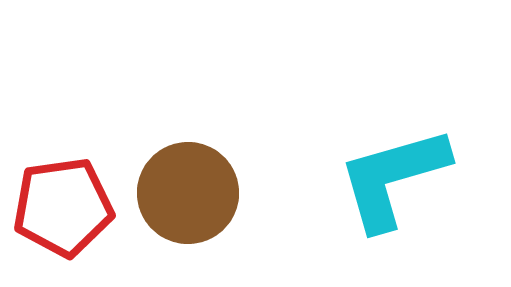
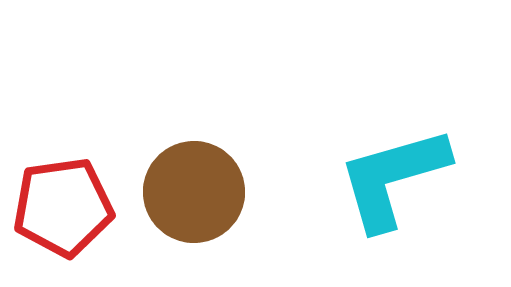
brown circle: moved 6 px right, 1 px up
